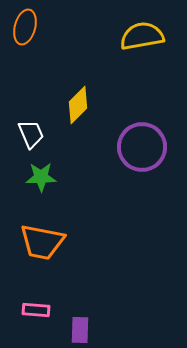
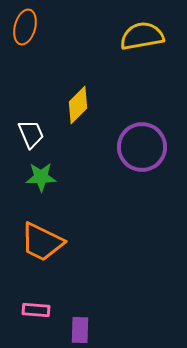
orange trapezoid: rotated 15 degrees clockwise
